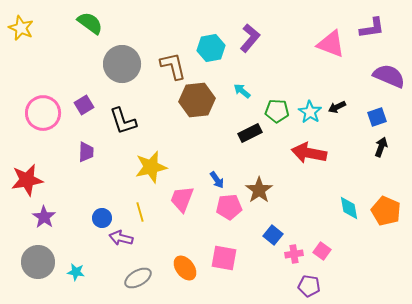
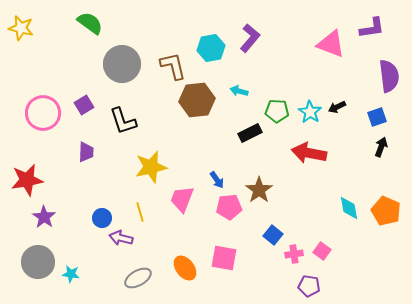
yellow star at (21, 28): rotated 10 degrees counterclockwise
purple semicircle at (389, 76): rotated 60 degrees clockwise
cyan arrow at (242, 91): moved 3 px left; rotated 24 degrees counterclockwise
cyan star at (76, 272): moved 5 px left, 2 px down
